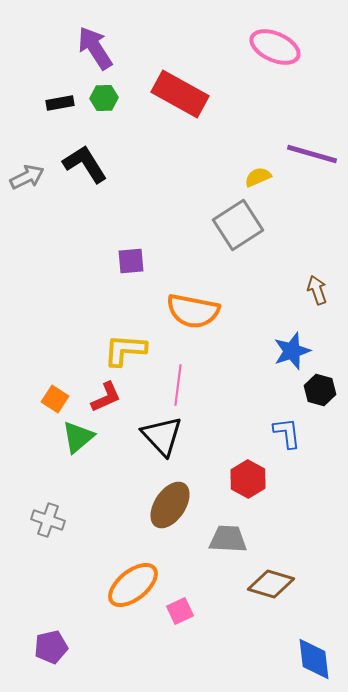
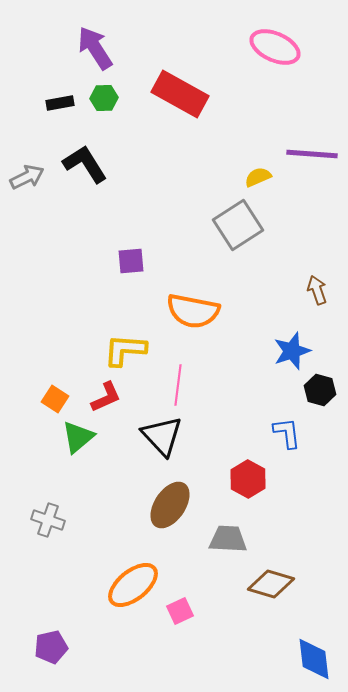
purple line: rotated 12 degrees counterclockwise
